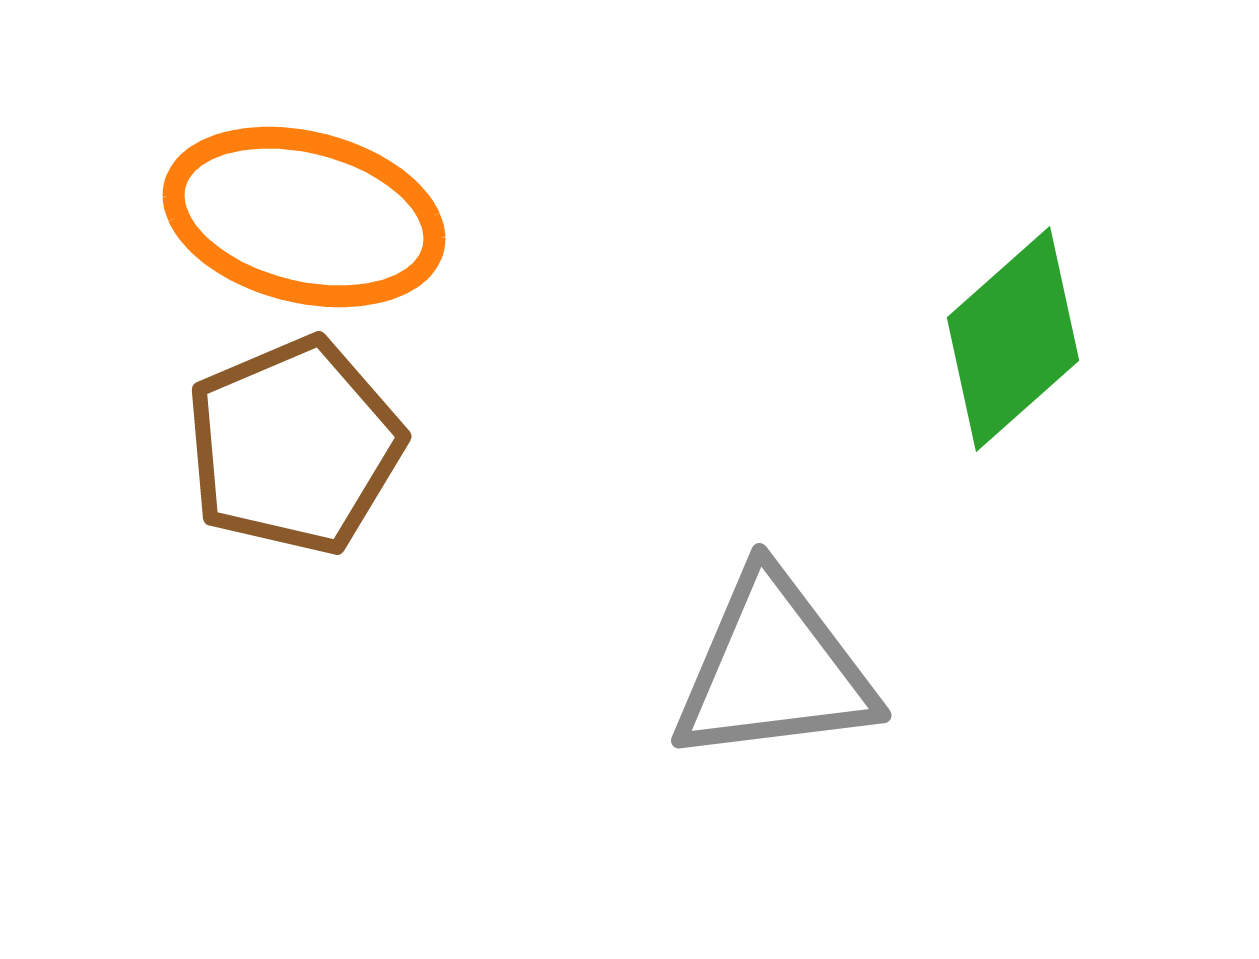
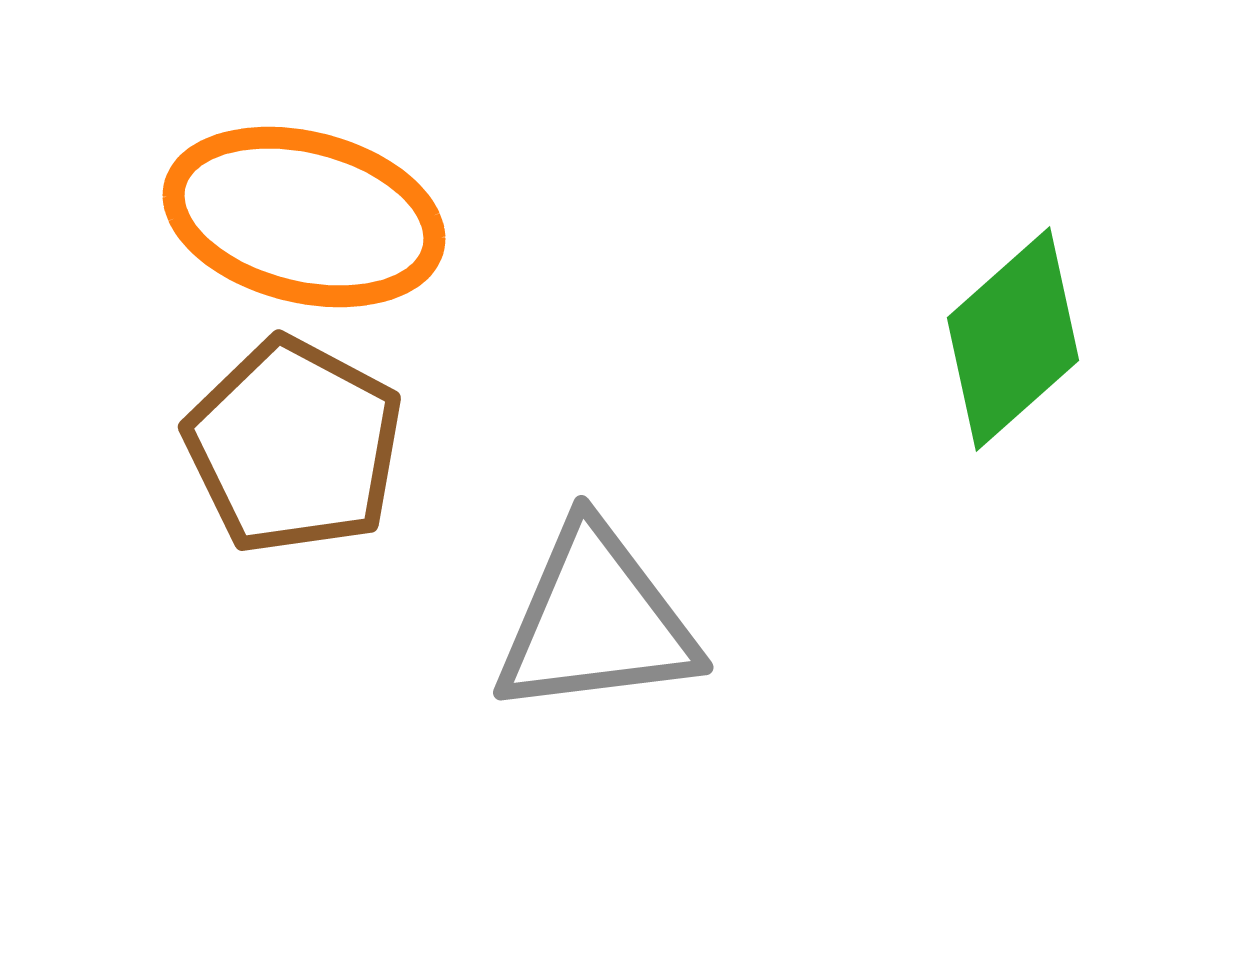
brown pentagon: rotated 21 degrees counterclockwise
gray triangle: moved 178 px left, 48 px up
